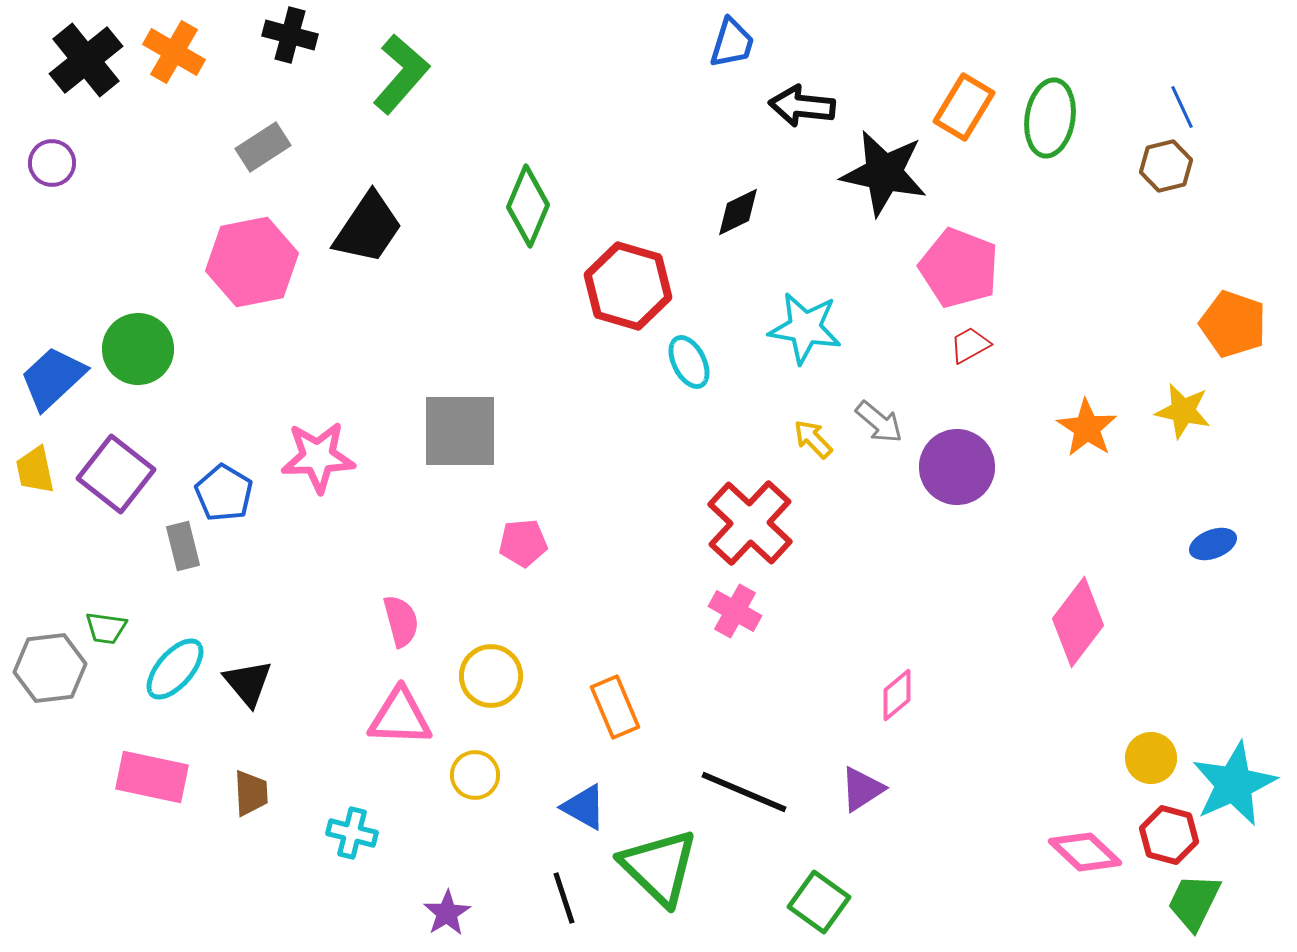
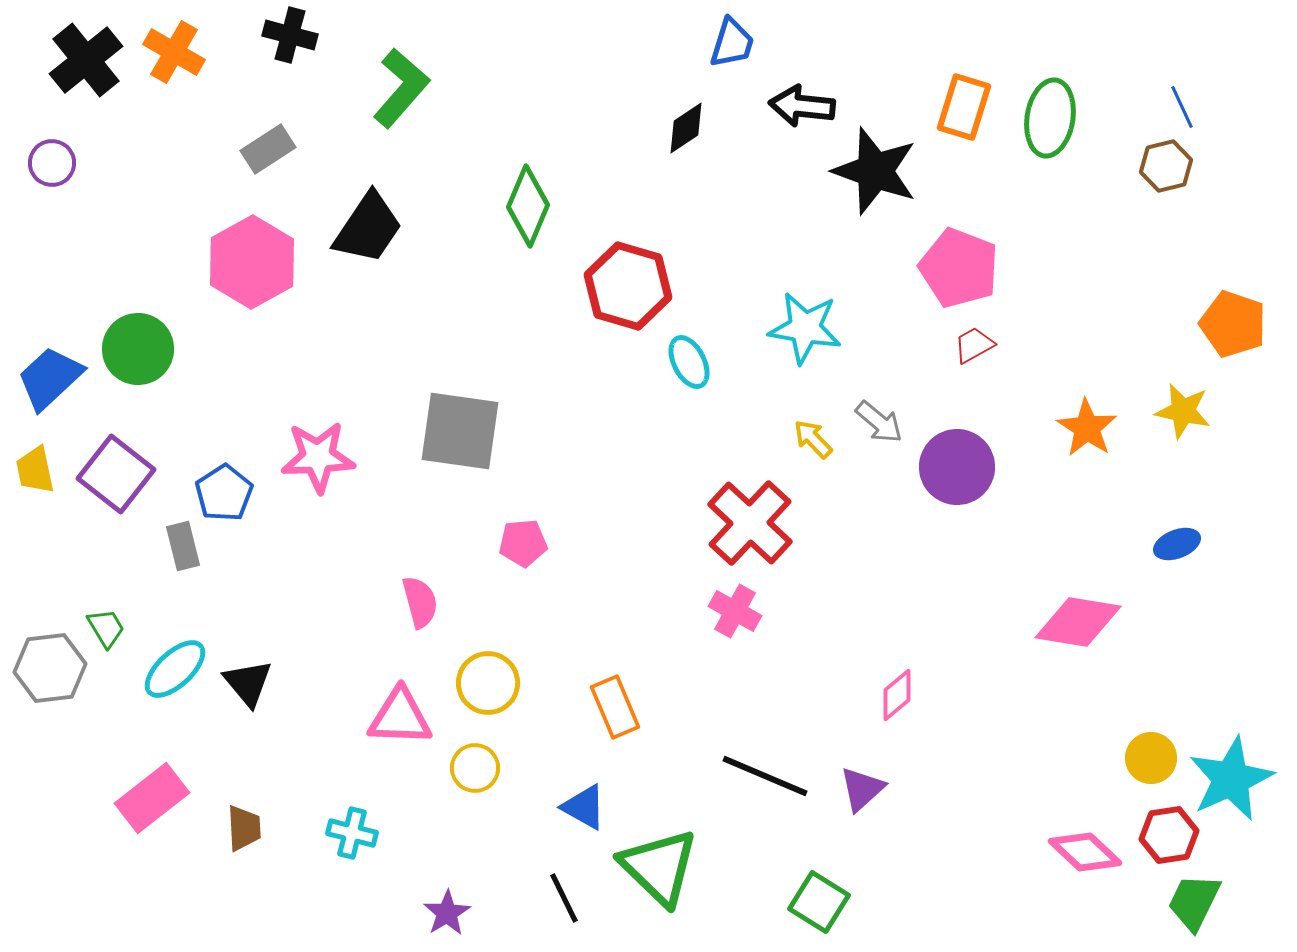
green L-shape at (401, 74): moved 14 px down
orange rectangle at (964, 107): rotated 14 degrees counterclockwise
gray rectangle at (263, 147): moved 5 px right, 2 px down
black star at (884, 173): moved 9 px left, 2 px up; rotated 8 degrees clockwise
black diamond at (738, 212): moved 52 px left, 84 px up; rotated 8 degrees counterclockwise
pink hexagon at (252, 262): rotated 18 degrees counterclockwise
red trapezoid at (970, 345): moved 4 px right
blue trapezoid at (53, 378): moved 3 px left
gray square at (460, 431): rotated 8 degrees clockwise
blue pentagon at (224, 493): rotated 8 degrees clockwise
blue ellipse at (1213, 544): moved 36 px left
pink semicircle at (401, 621): moved 19 px right, 19 px up
pink diamond at (1078, 622): rotated 62 degrees clockwise
green trapezoid at (106, 628): rotated 129 degrees counterclockwise
cyan ellipse at (175, 669): rotated 6 degrees clockwise
yellow circle at (491, 676): moved 3 px left, 7 px down
yellow circle at (475, 775): moved 7 px up
pink rectangle at (152, 777): moved 21 px down; rotated 50 degrees counterclockwise
cyan star at (1234, 784): moved 3 px left, 5 px up
purple triangle at (862, 789): rotated 9 degrees counterclockwise
black line at (744, 792): moved 21 px right, 16 px up
brown trapezoid at (251, 793): moved 7 px left, 35 px down
red hexagon at (1169, 835): rotated 24 degrees counterclockwise
black line at (564, 898): rotated 8 degrees counterclockwise
green square at (819, 902): rotated 4 degrees counterclockwise
